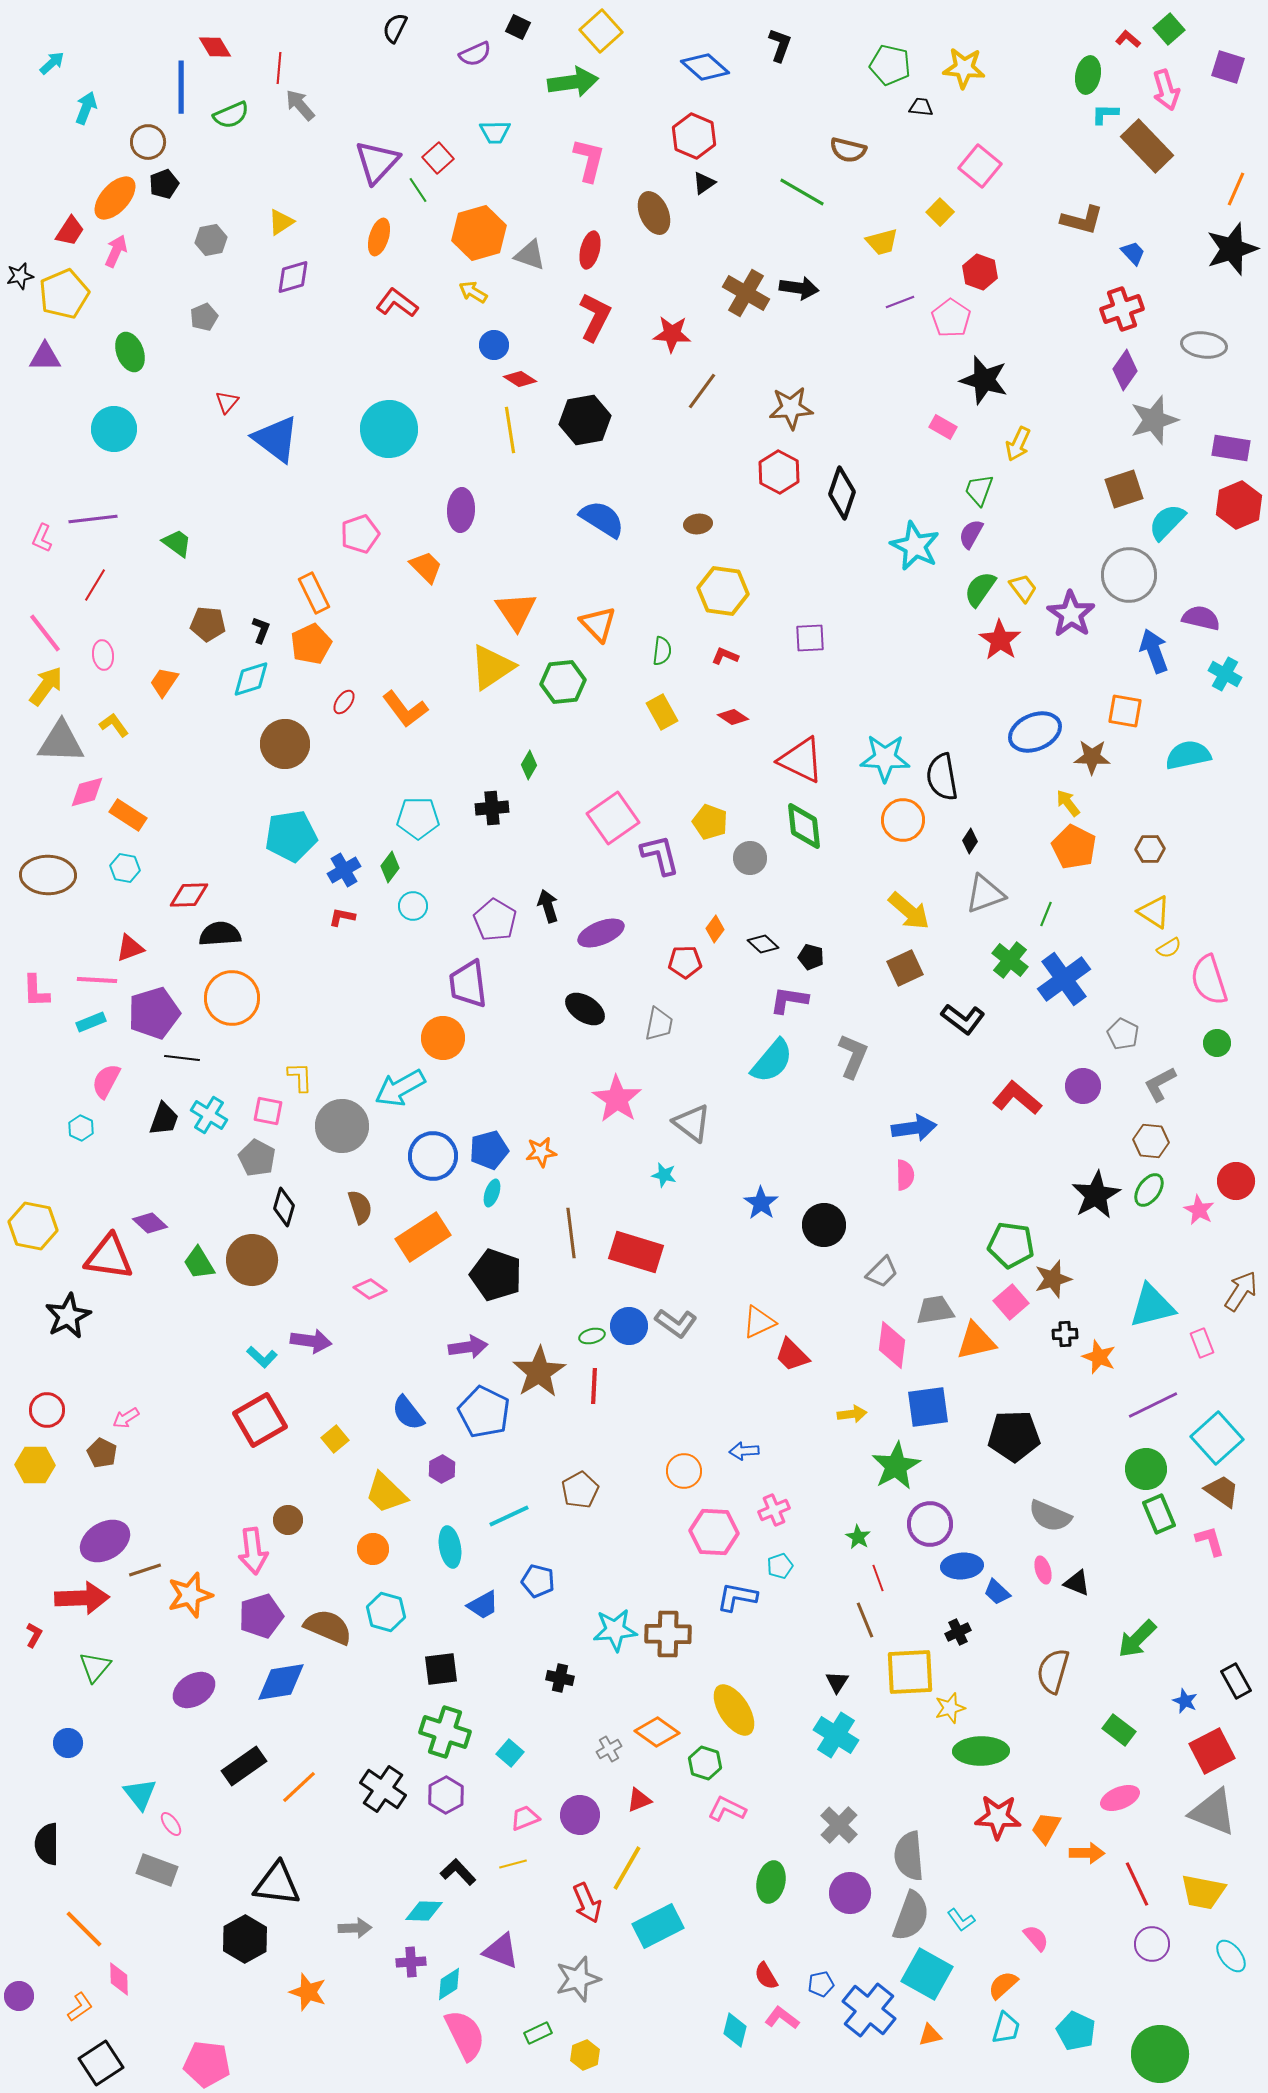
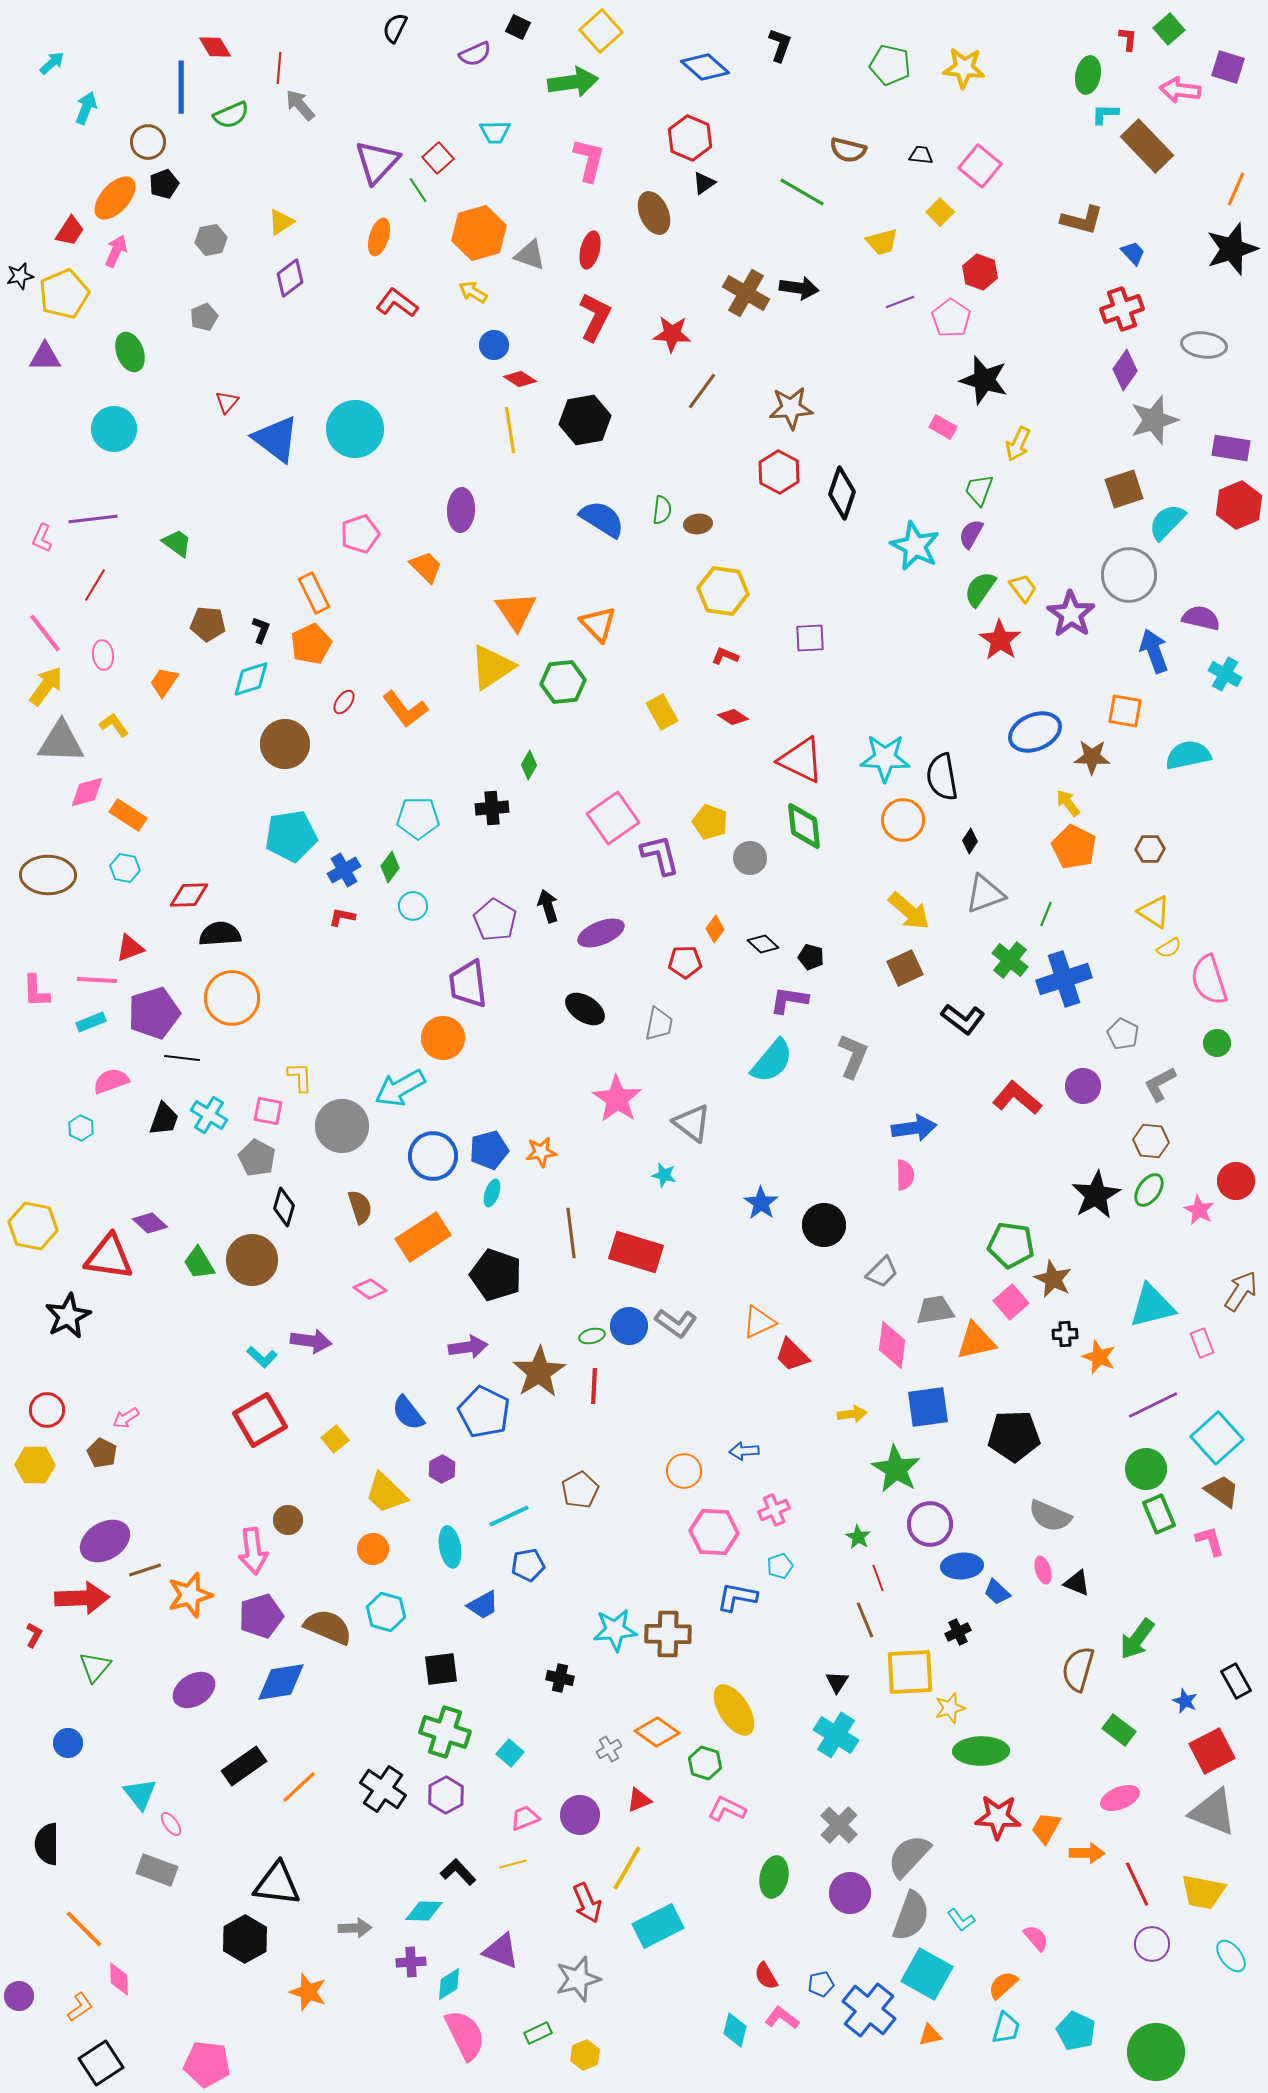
red L-shape at (1128, 39): rotated 55 degrees clockwise
pink arrow at (1166, 90): moved 14 px right; rotated 114 degrees clockwise
black trapezoid at (921, 107): moved 48 px down
red hexagon at (694, 136): moved 4 px left, 2 px down
purple diamond at (293, 277): moved 3 px left, 1 px down; rotated 21 degrees counterclockwise
cyan circle at (389, 429): moved 34 px left
green semicircle at (662, 651): moved 141 px up
blue cross at (1064, 979): rotated 18 degrees clockwise
pink semicircle at (106, 1081): moved 5 px right; rotated 42 degrees clockwise
brown star at (1053, 1279): rotated 30 degrees counterclockwise
green star at (896, 1466): moved 3 px down; rotated 12 degrees counterclockwise
blue pentagon at (538, 1581): moved 10 px left, 16 px up; rotated 24 degrees counterclockwise
green arrow at (1137, 1639): rotated 9 degrees counterclockwise
brown semicircle at (1053, 1671): moved 25 px right, 2 px up
gray semicircle at (909, 1856): rotated 48 degrees clockwise
green ellipse at (771, 1882): moved 3 px right, 5 px up
green circle at (1160, 2054): moved 4 px left, 2 px up
